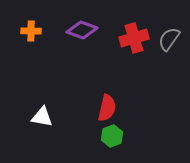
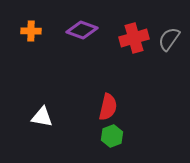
red semicircle: moved 1 px right, 1 px up
